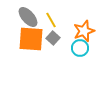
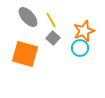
orange square: moved 6 px left, 15 px down; rotated 12 degrees clockwise
